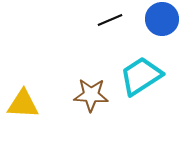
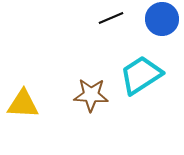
black line: moved 1 px right, 2 px up
cyan trapezoid: moved 1 px up
